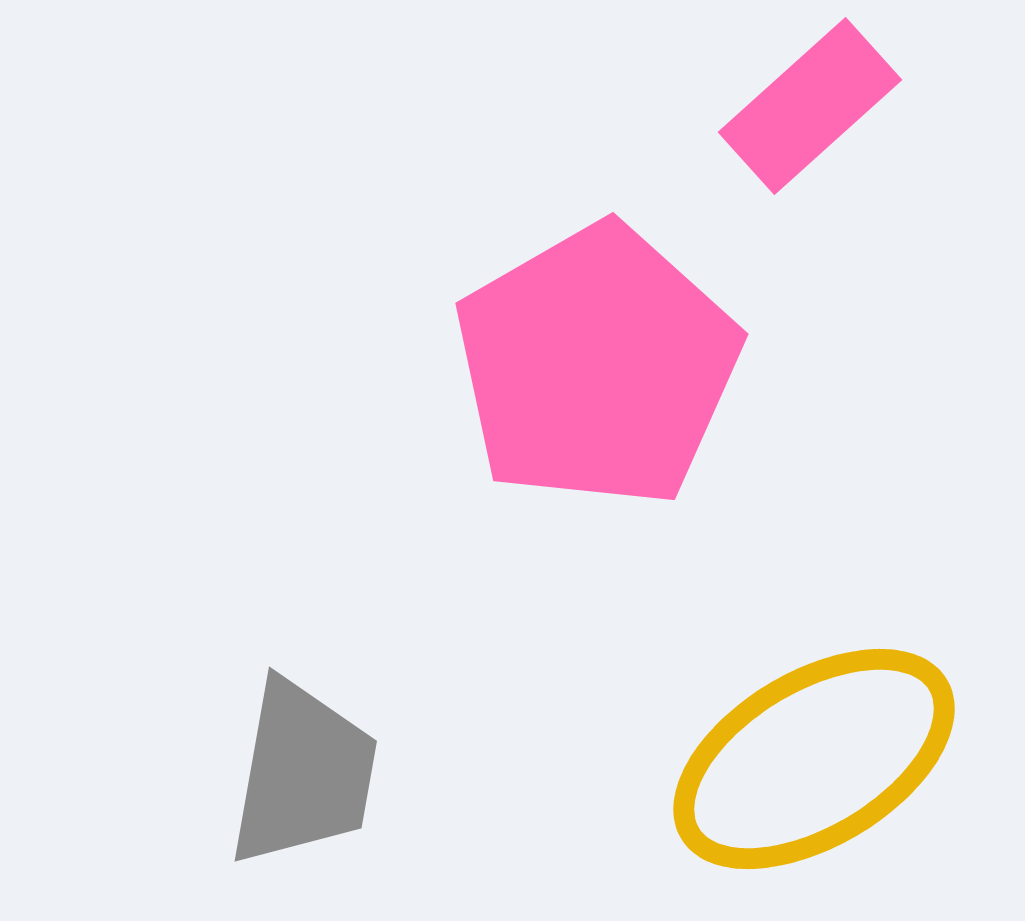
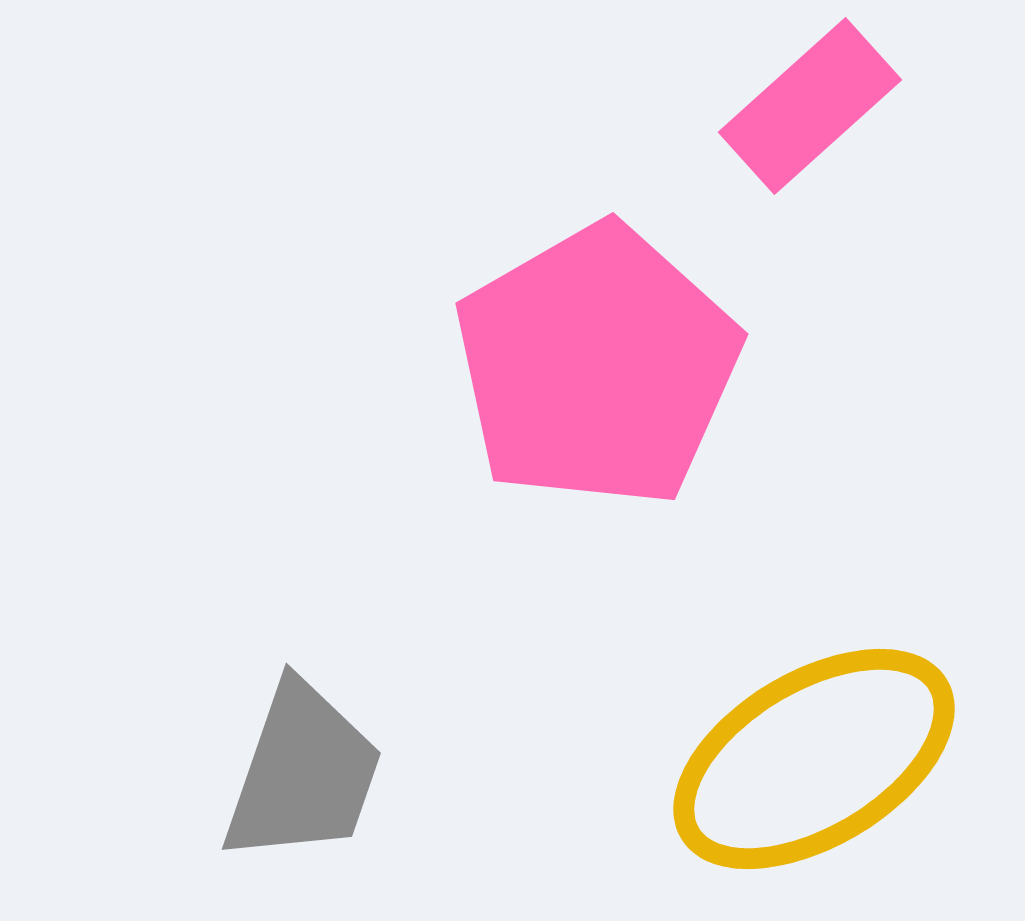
gray trapezoid: rotated 9 degrees clockwise
